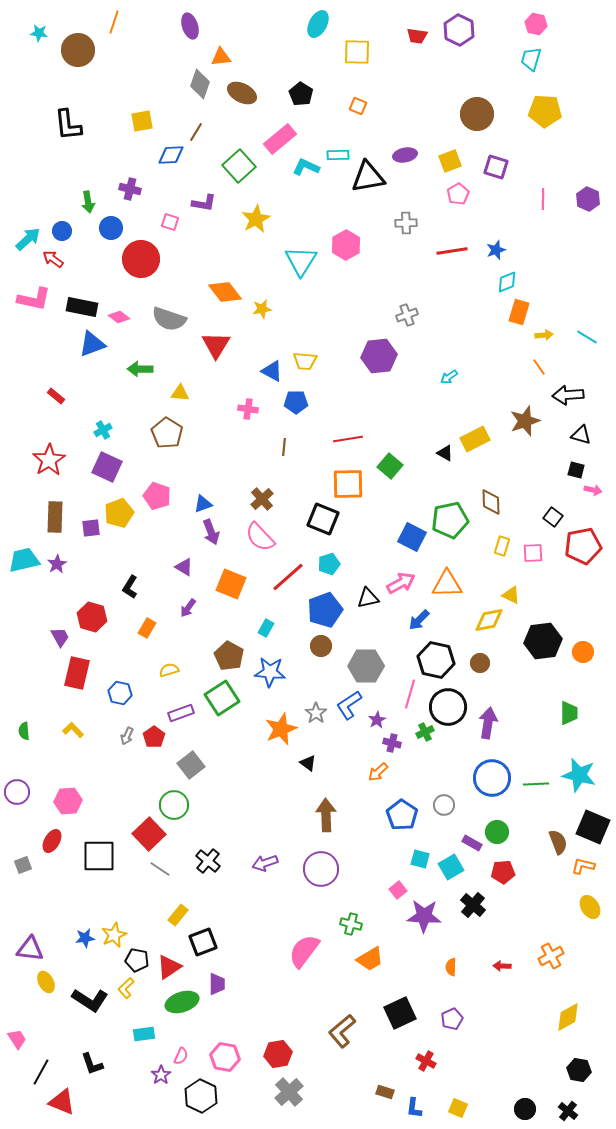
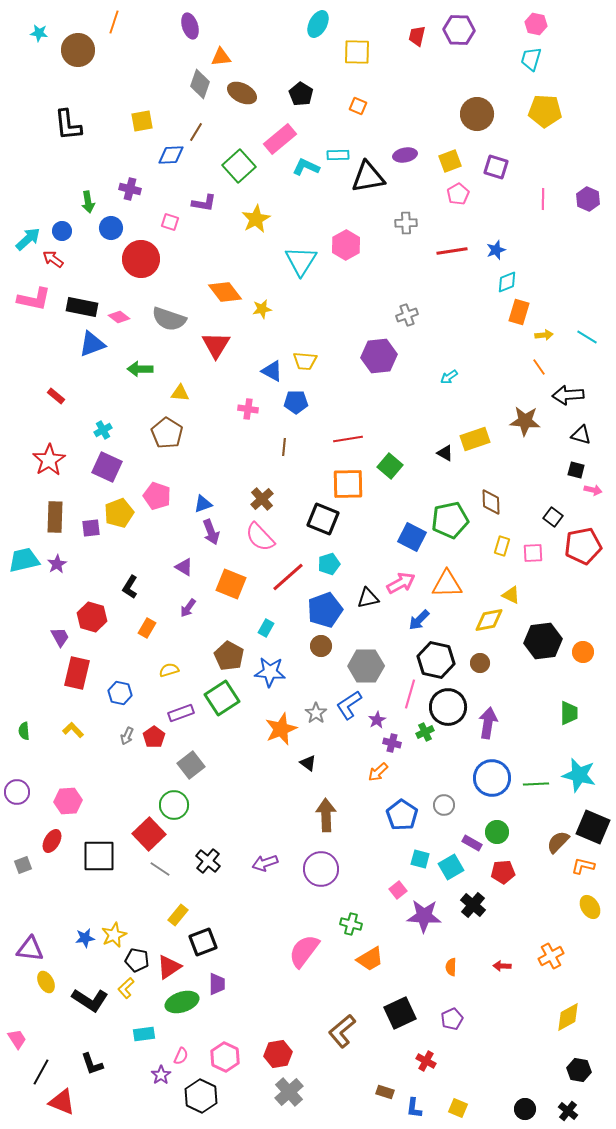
purple hexagon at (459, 30): rotated 24 degrees counterclockwise
red trapezoid at (417, 36): rotated 95 degrees clockwise
brown star at (525, 421): rotated 24 degrees clockwise
yellow rectangle at (475, 439): rotated 8 degrees clockwise
brown semicircle at (558, 842): rotated 115 degrees counterclockwise
pink hexagon at (225, 1057): rotated 16 degrees clockwise
